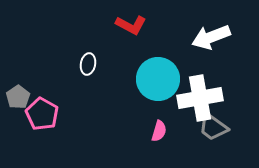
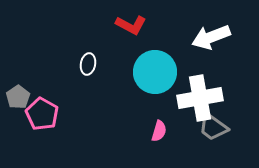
cyan circle: moved 3 px left, 7 px up
